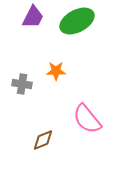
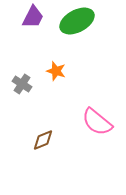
orange star: rotated 18 degrees clockwise
gray cross: rotated 24 degrees clockwise
pink semicircle: moved 10 px right, 3 px down; rotated 12 degrees counterclockwise
